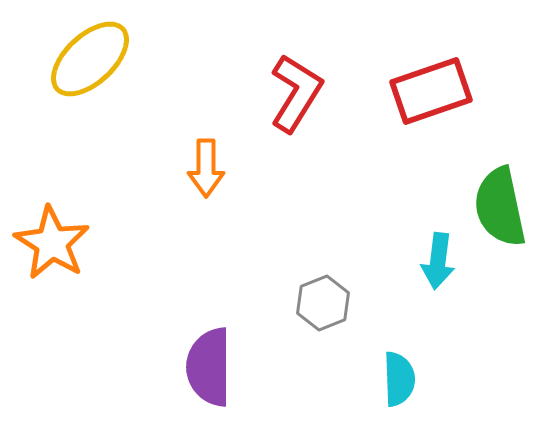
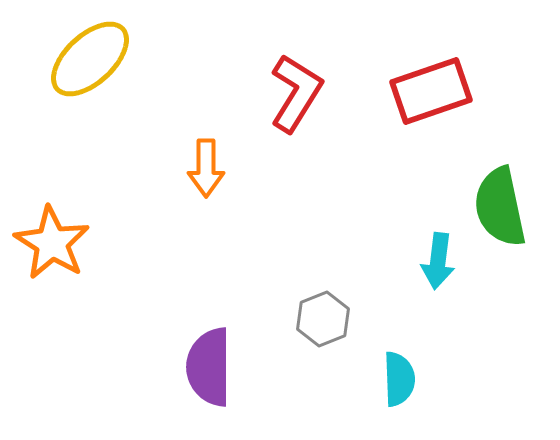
gray hexagon: moved 16 px down
